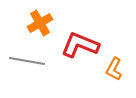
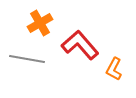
red L-shape: rotated 27 degrees clockwise
gray line: moved 2 px up
